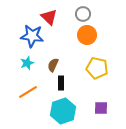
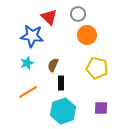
gray circle: moved 5 px left
